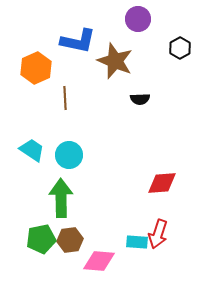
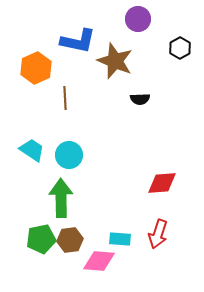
cyan rectangle: moved 17 px left, 3 px up
